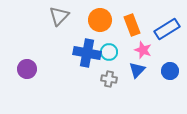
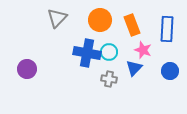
gray triangle: moved 2 px left, 2 px down
blue rectangle: rotated 55 degrees counterclockwise
blue triangle: moved 3 px left, 2 px up
